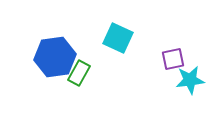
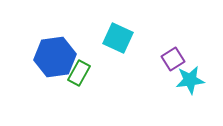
purple square: rotated 20 degrees counterclockwise
